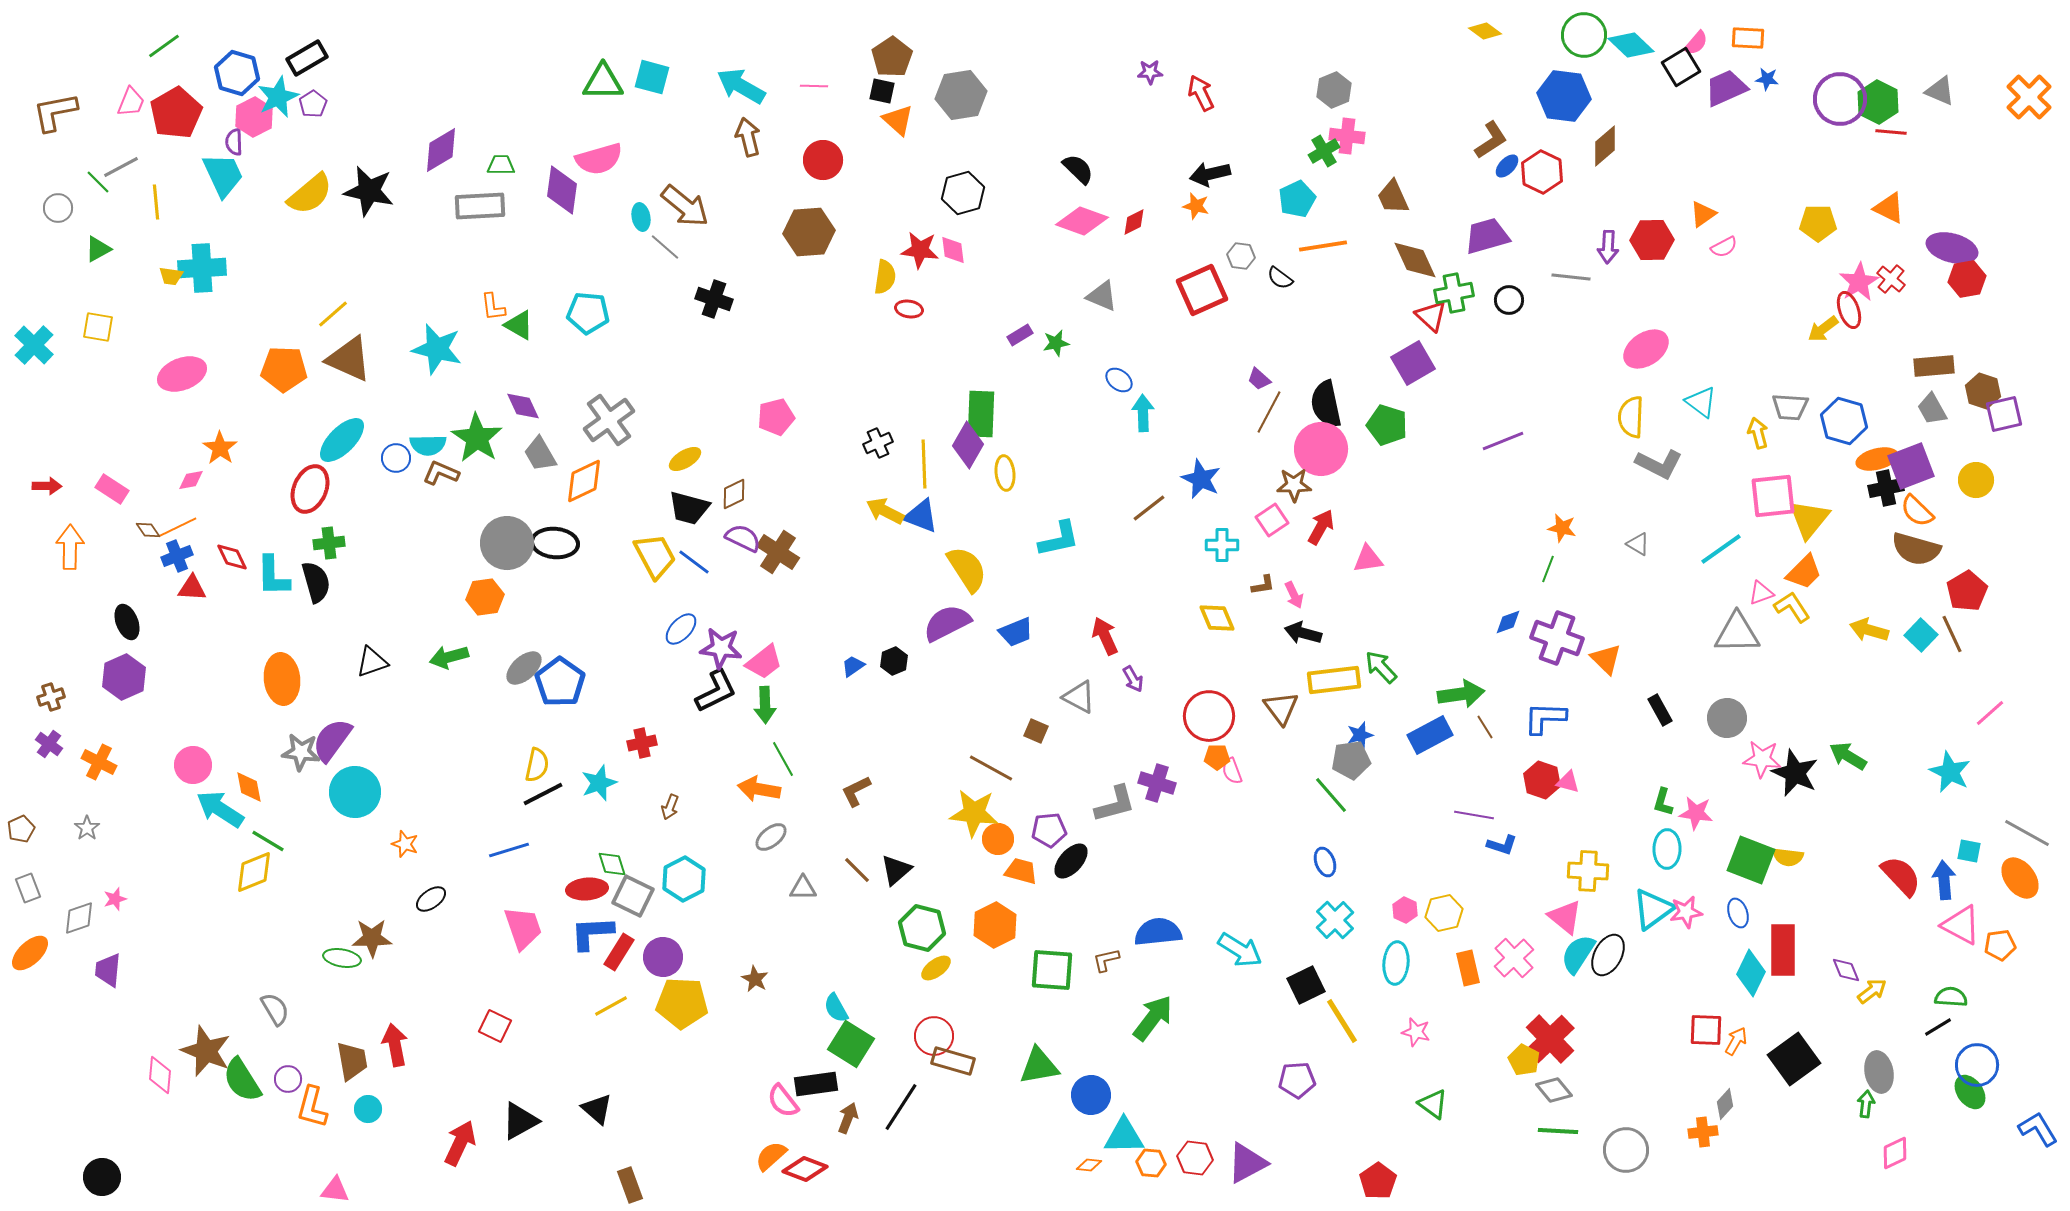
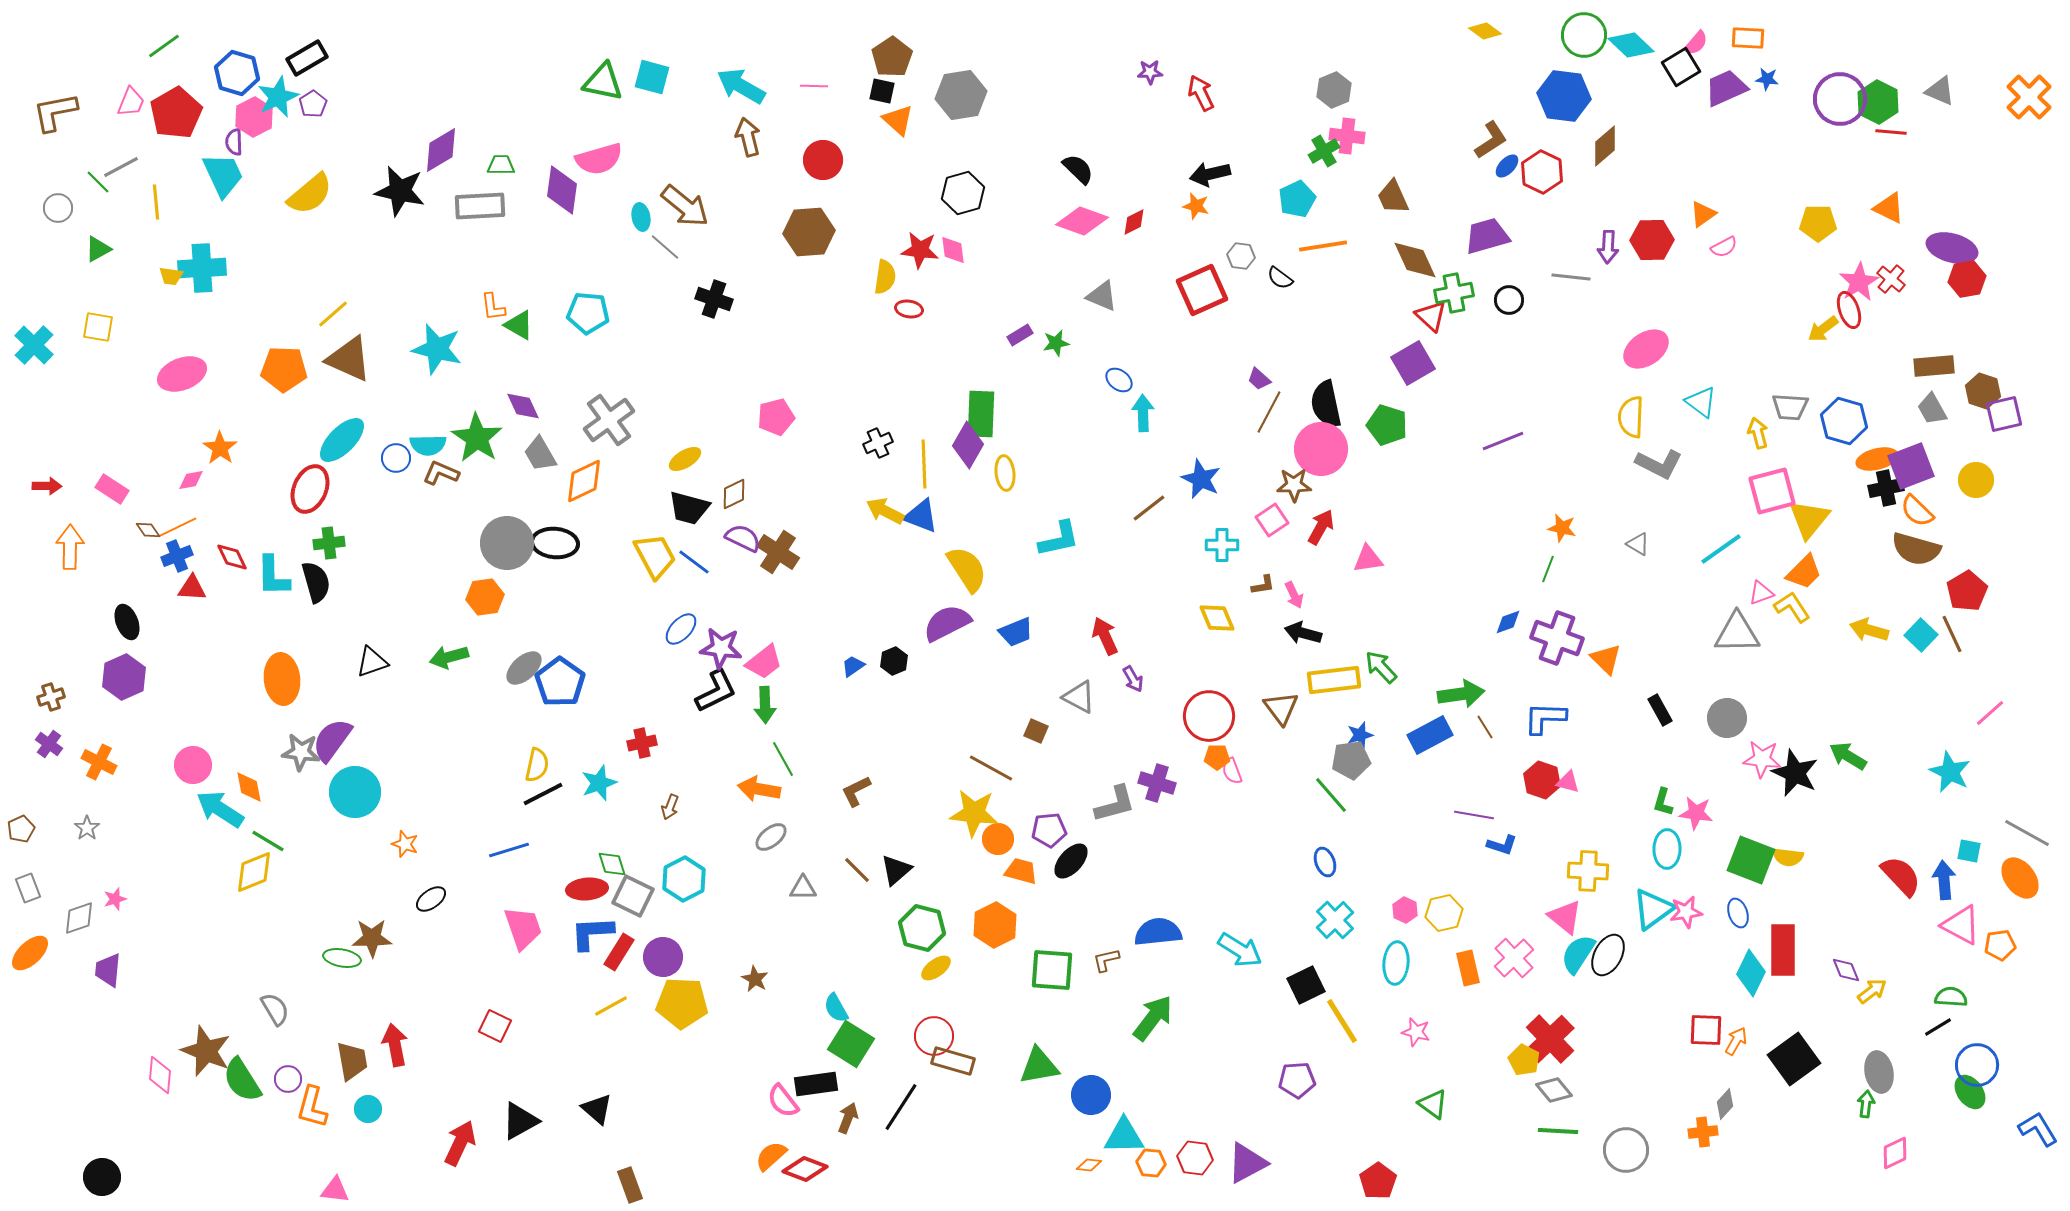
green triangle at (603, 82): rotated 12 degrees clockwise
black star at (369, 191): moved 31 px right
pink square at (1773, 496): moved 1 px left, 5 px up; rotated 9 degrees counterclockwise
